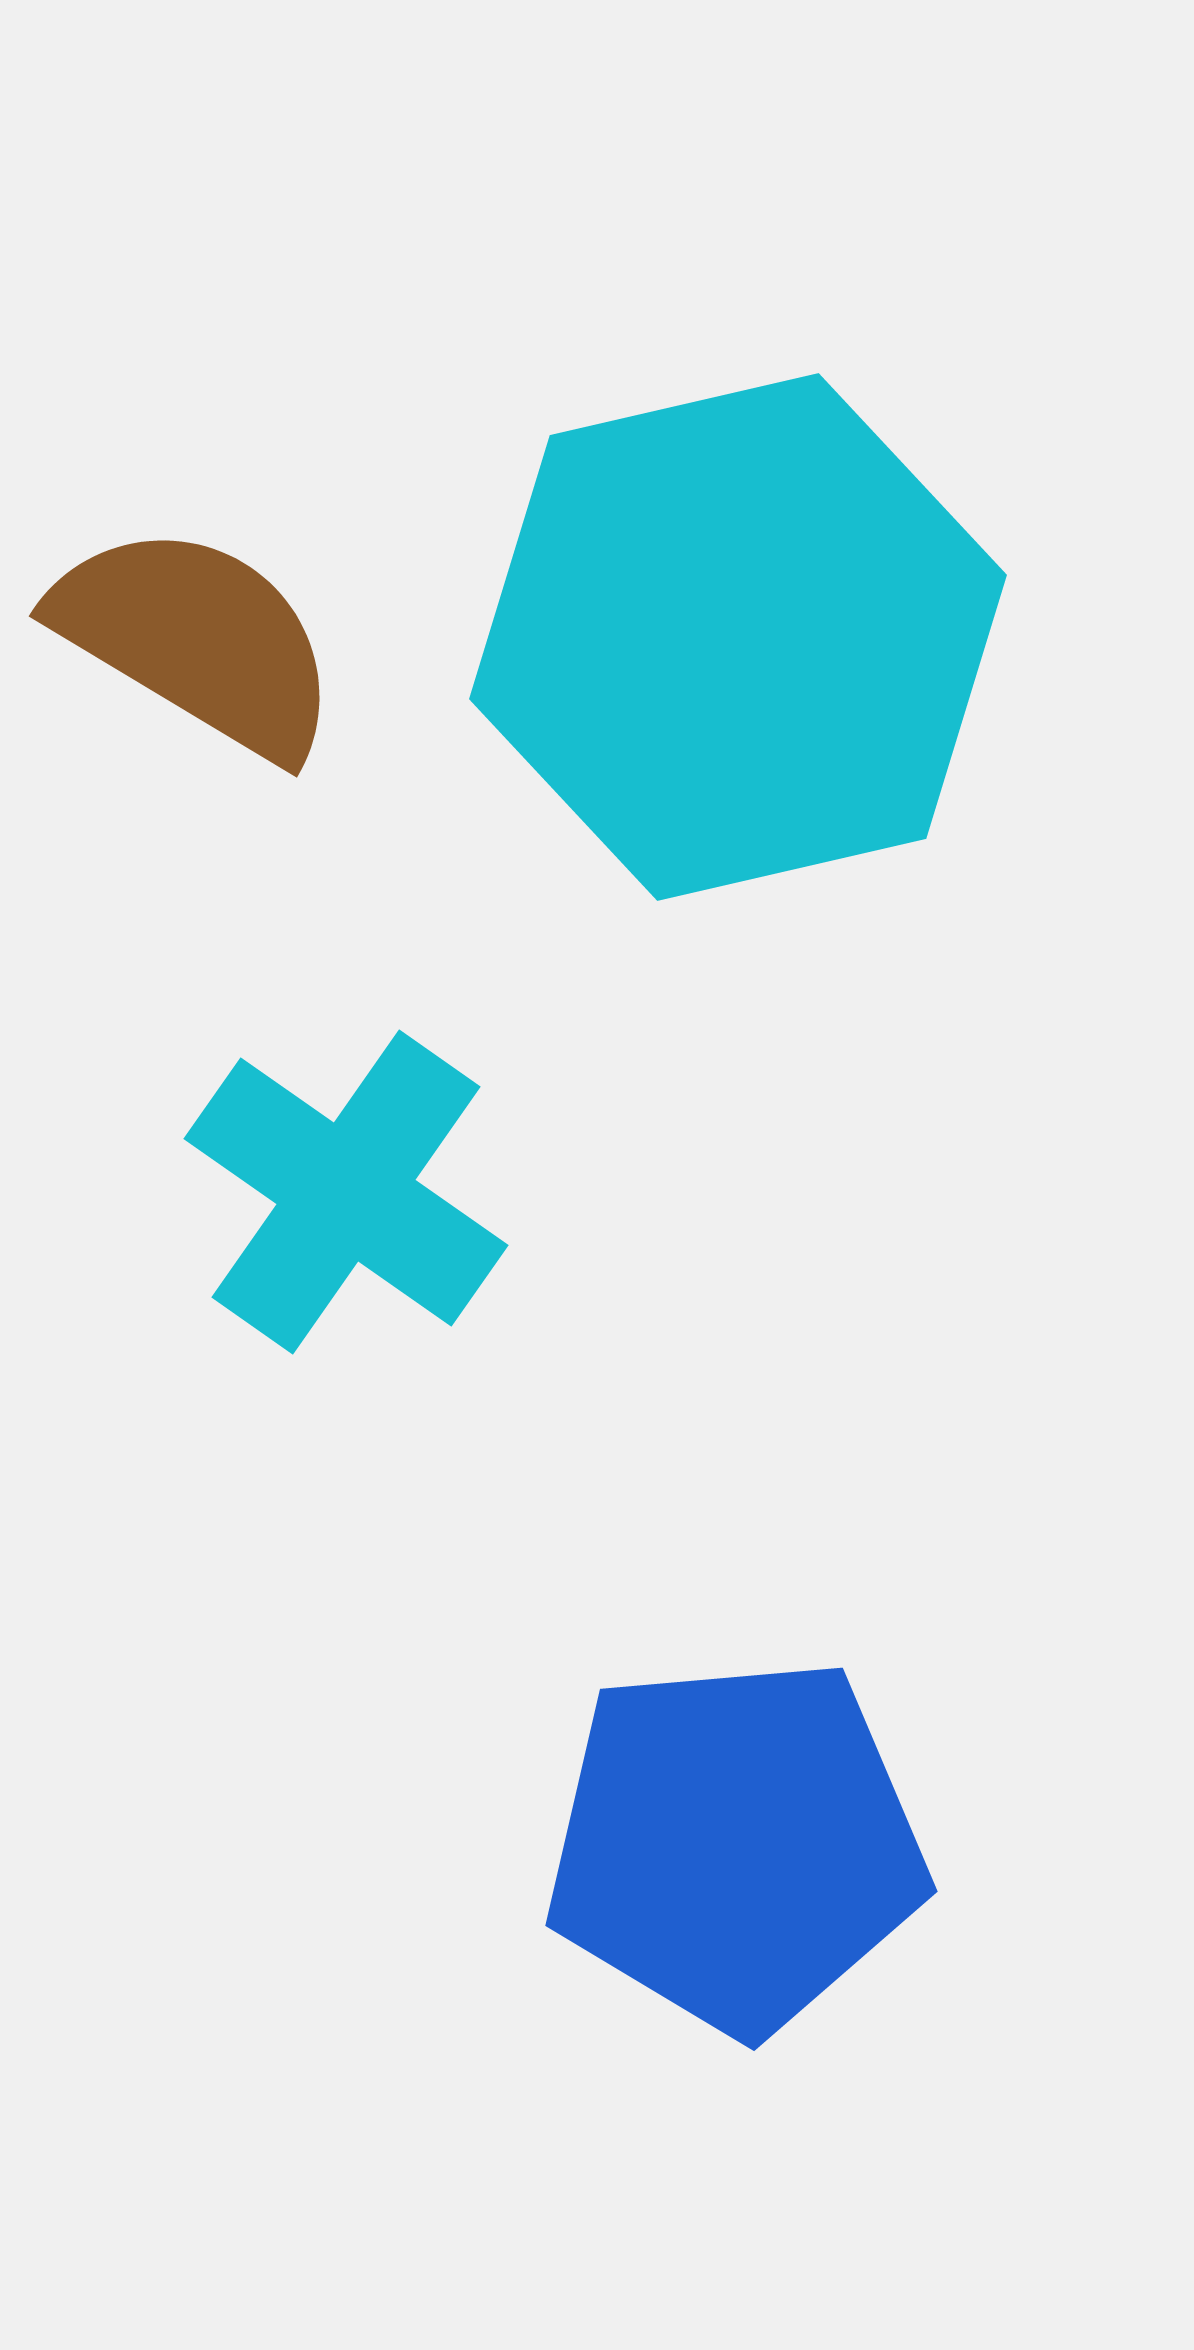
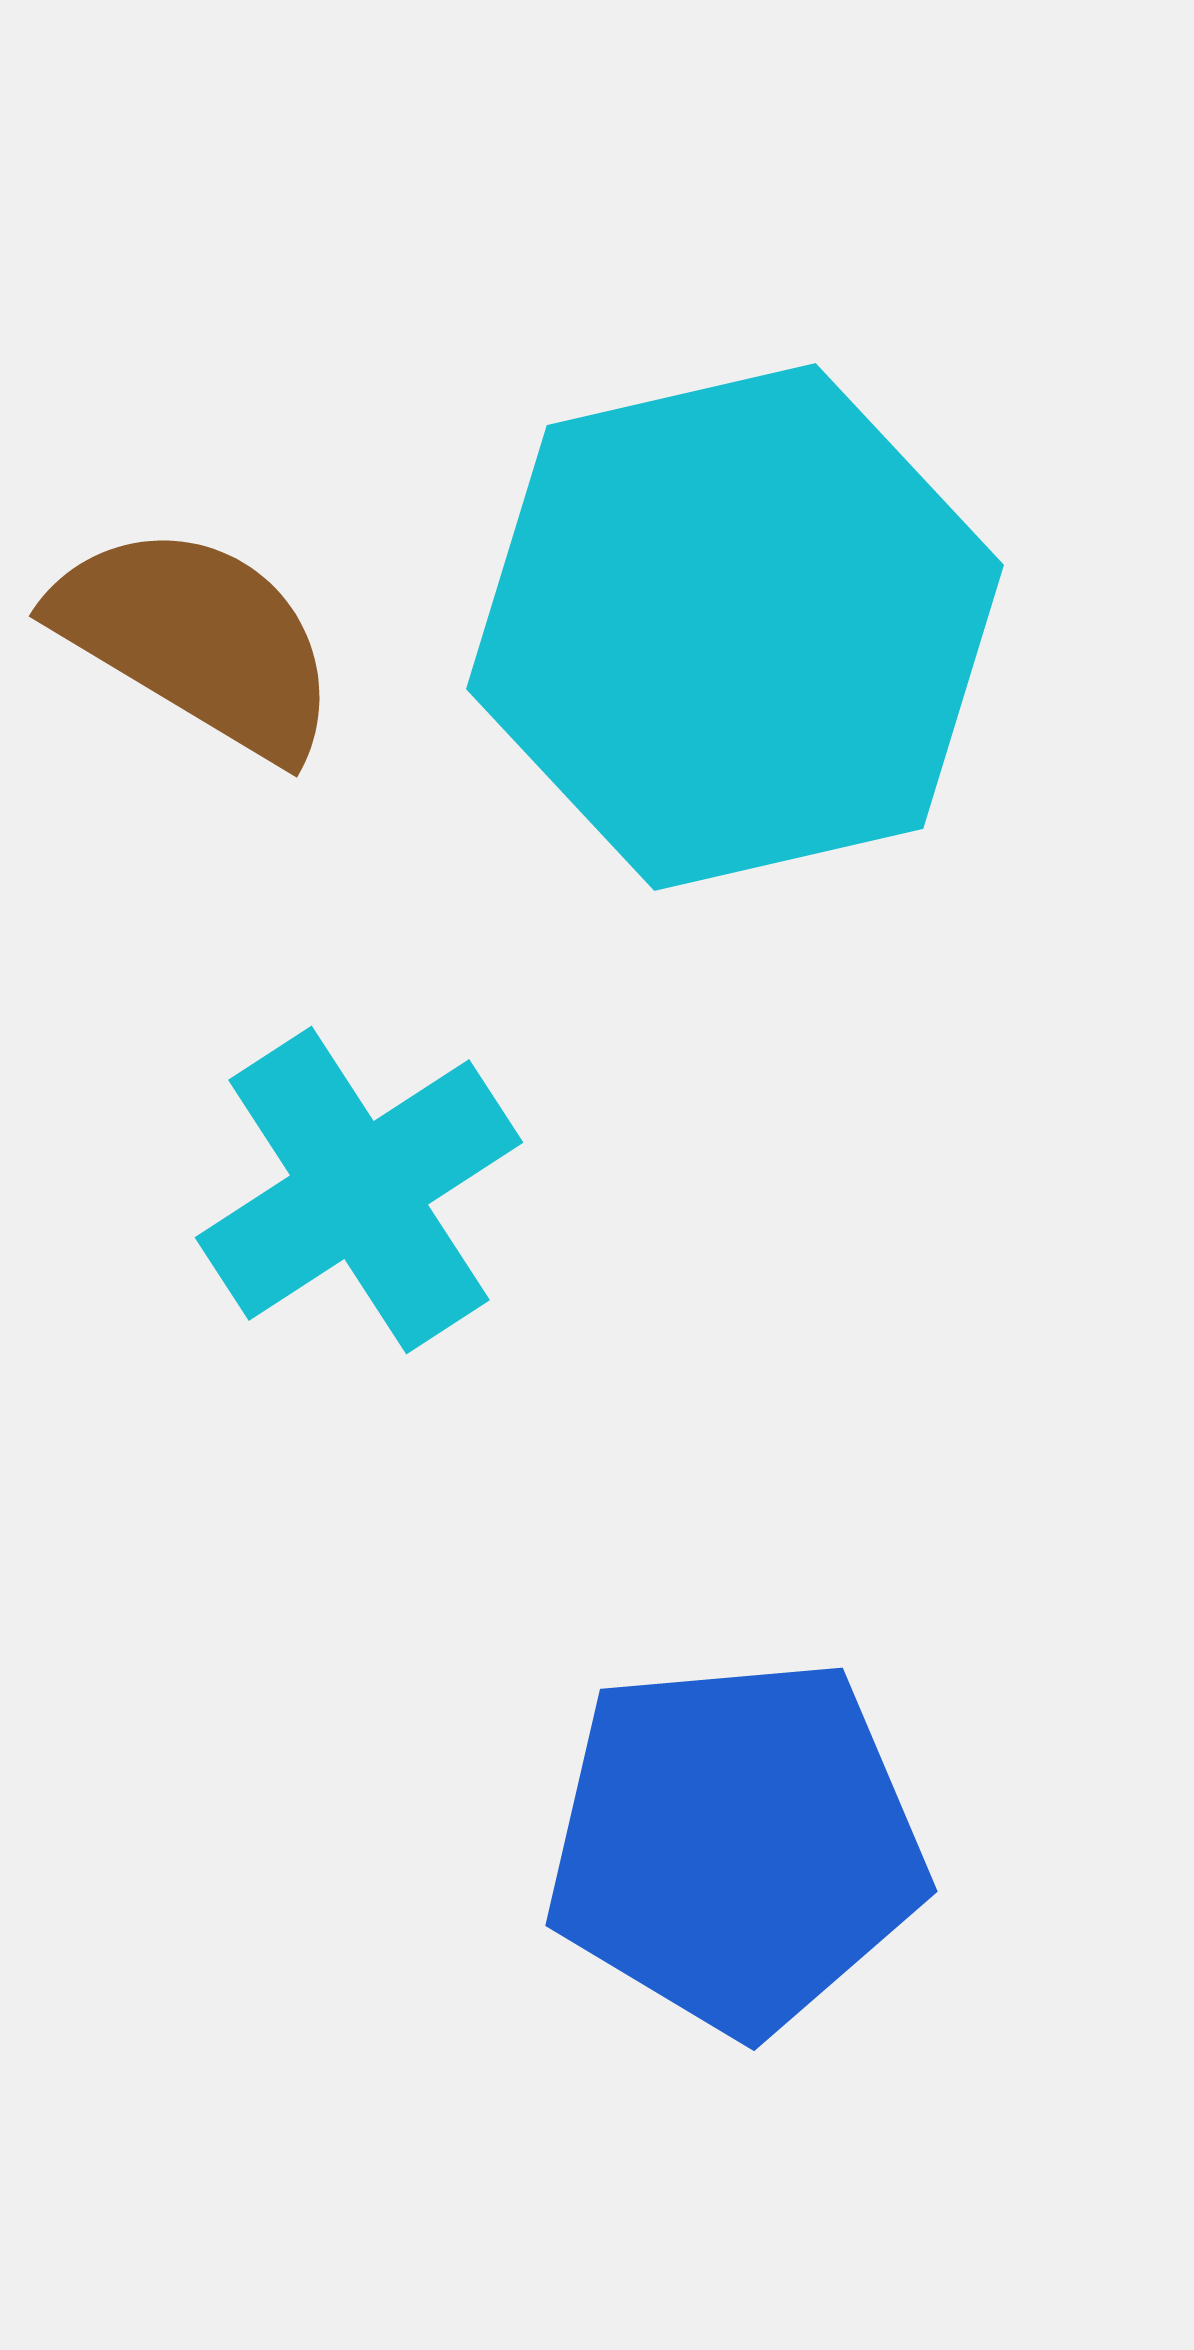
cyan hexagon: moved 3 px left, 10 px up
cyan cross: moved 13 px right, 2 px up; rotated 22 degrees clockwise
